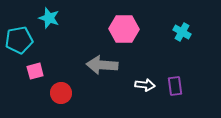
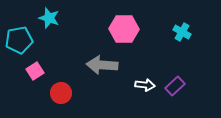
pink square: rotated 18 degrees counterclockwise
purple rectangle: rotated 54 degrees clockwise
